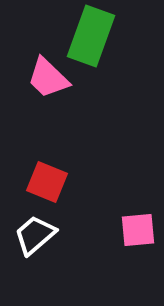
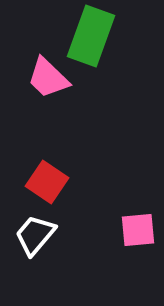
red square: rotated 12 degrees clockwise
white trapezoid: rotated 9 degrees counterclockwise
